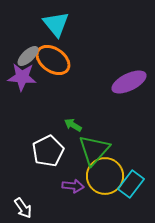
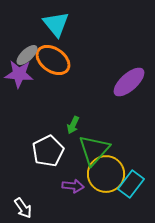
gray ellipse: moved 1 px left, 1 px up
purple star: moved 3 px left, 3 px up
purple ellipse: rotated 16 degrees counterclockwise
green arrow: rotated 96 degrees counterclockwise
yellow circle: moved 1 px right, 2 px up
